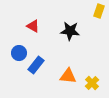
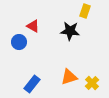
yellow rectangle: moved 14 px left
blue circle: moved 11 px up
blue rectangle: moved 4 px left, 19 px down
orange triangle: moved 1 px right, 1 px down; rotated 24 degrees counterclockwise
